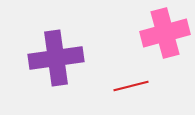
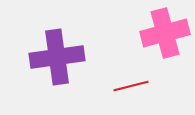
purple cross: moved 1 px right, 1 px up
